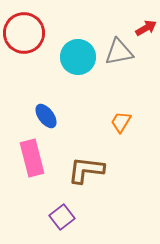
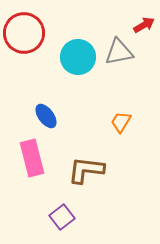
red arrow: moved 2 px left, 3 px up
